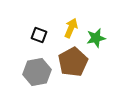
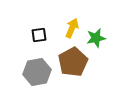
yellow arrow: moved 1 px right
black square: rotated 28 degrees counterclockwise
